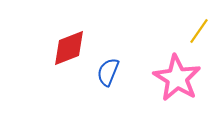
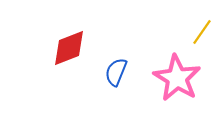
yellow line: moved 3 px right, 1 px down
blue semicircle: moved 8 px right
